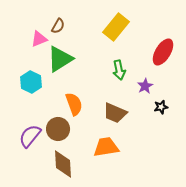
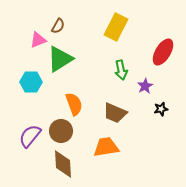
yellow rectangle: rotated 12 degrees counterclockwise
pink triangle: moved 1 px left, 1 px down
green arrow: moved 2 px right
cyan hexagon: rotated 25 degrees counterclockwise
black star: moved 2 px down
brown circle: moved 3 px right, 2 px down
